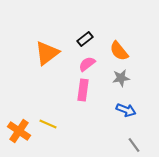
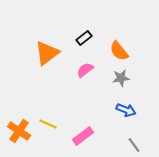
black rectangle: moved 1 px left, 1 px up
pink semicircle: moved 2 px left, 6 px down
pink rectangle: moved 46 px down; rotated 45 degrees clockwise
